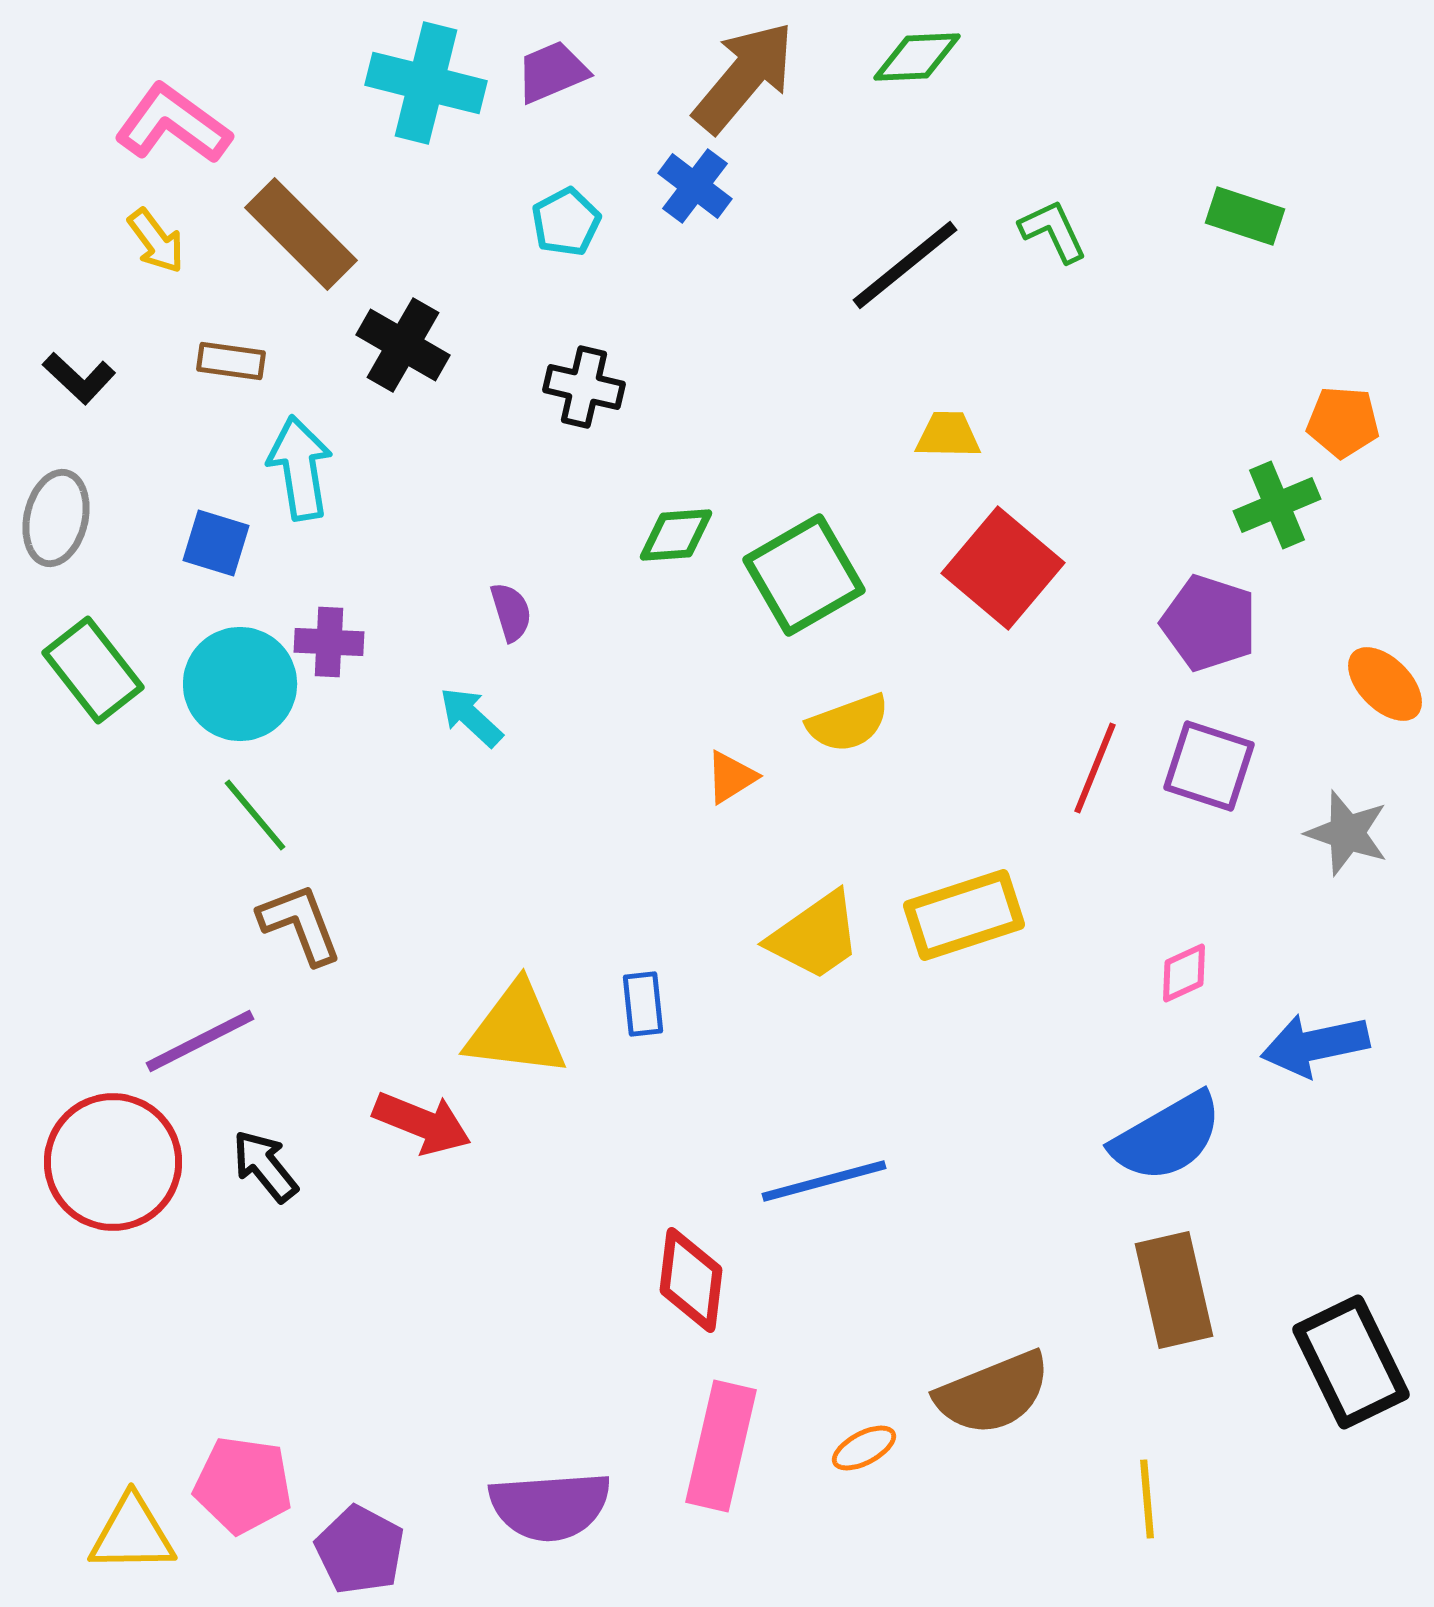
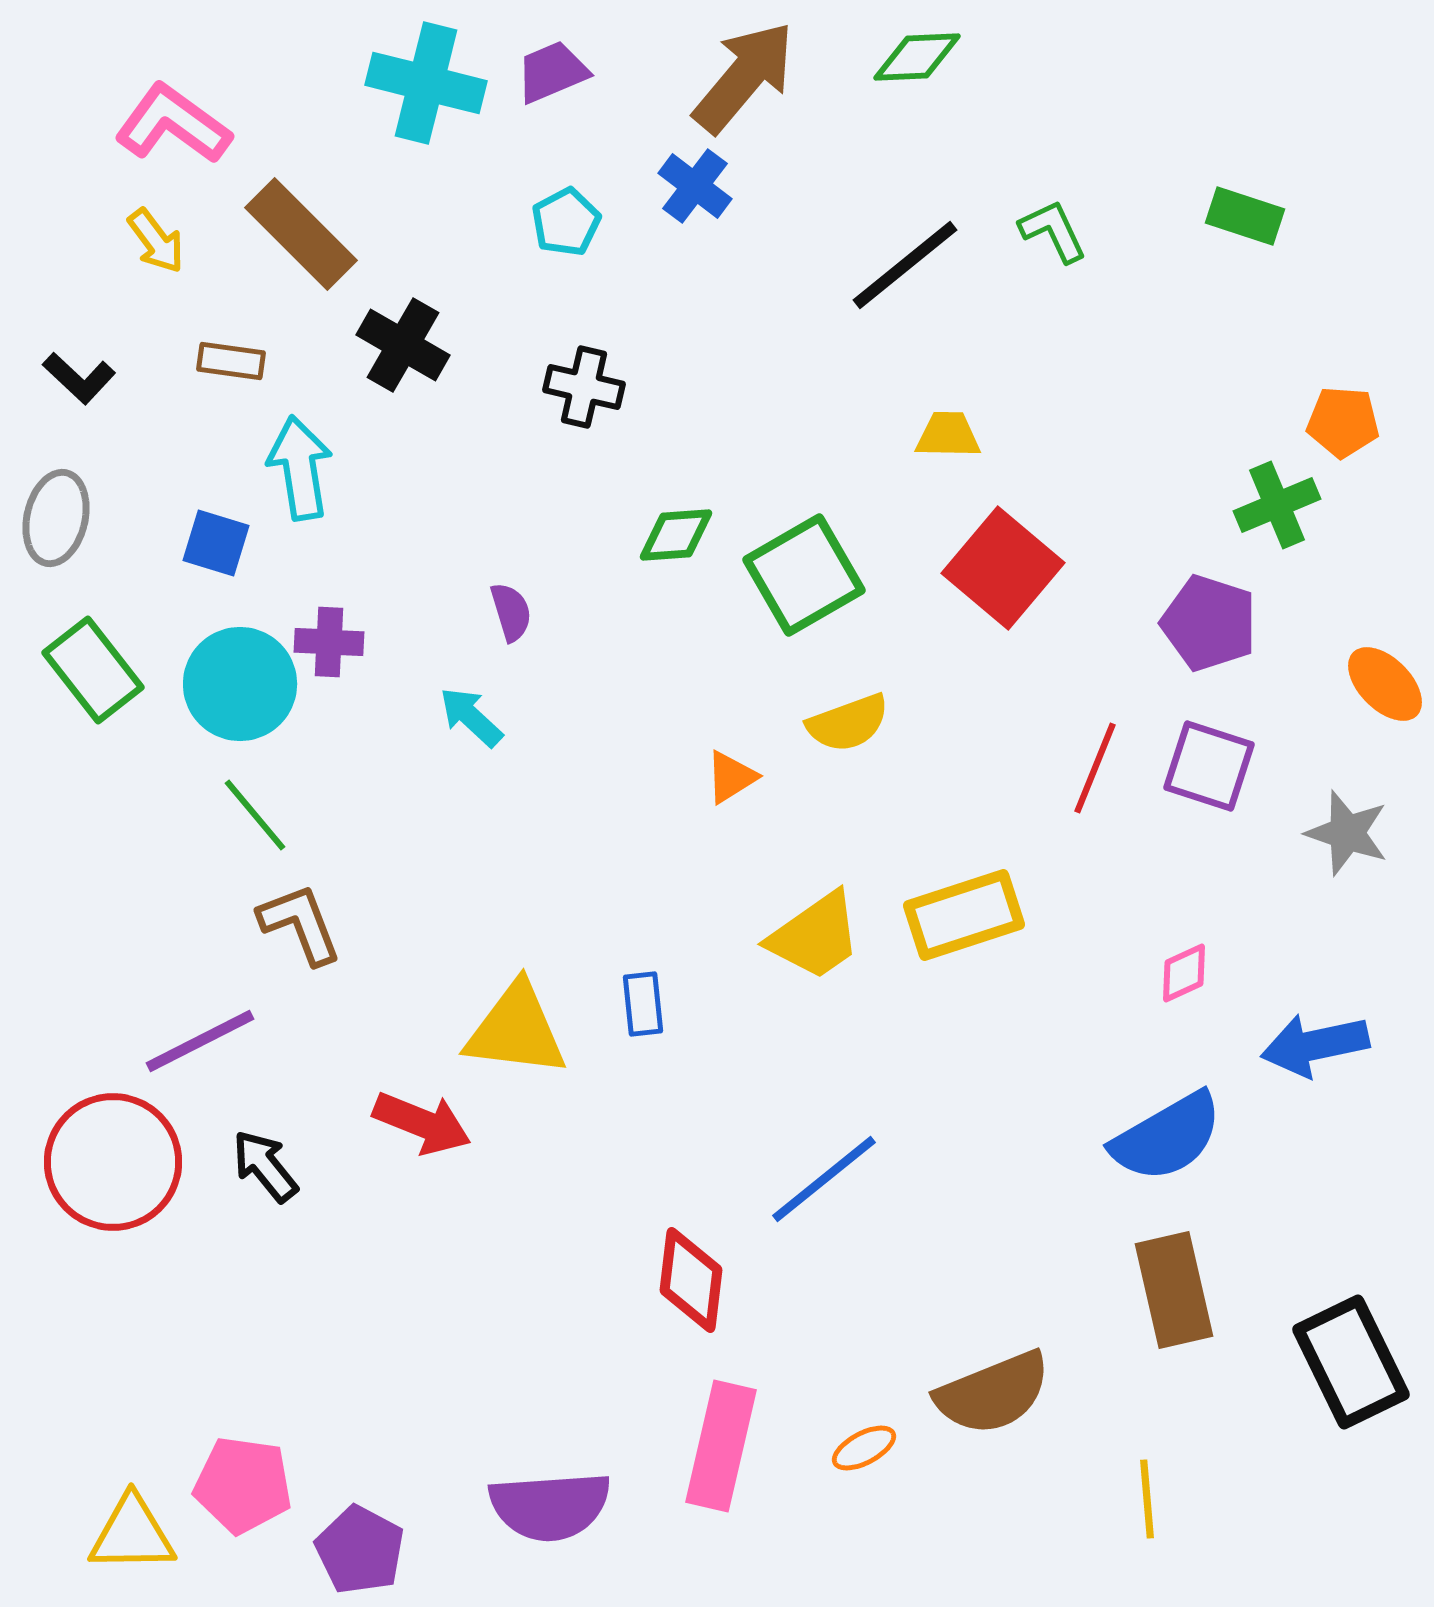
blue line at (824, 1181): moved 2 px up; rotated 24 degrees counterclockwise
